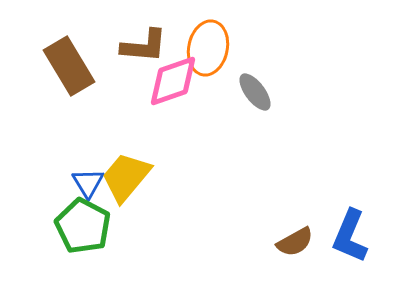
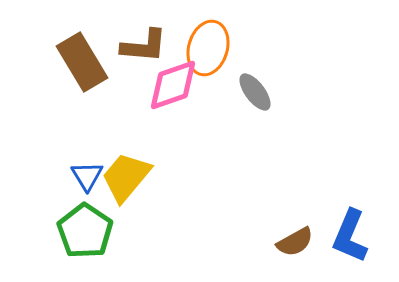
orange ellipse: rotated 4 degrees clockwise
brown rectangle: moved 13 px right, 4 px up
pink diamond: moved 4 px down
blue triangle: moved 1 px left, 7 px up
green pentagon: moved 2 px right, 5 px down; rotated 6 degrees clockwise
